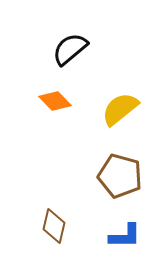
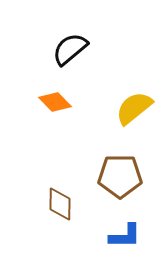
orange diamond: moved 1 px down
yellow semicircle: moved 14 px right, 1 px up
brown pentagon: rotated 15 degrees counterclockwise
brown diamond: moved 6 px right, 22 px up; rotated 12 degrees counterclockwise
